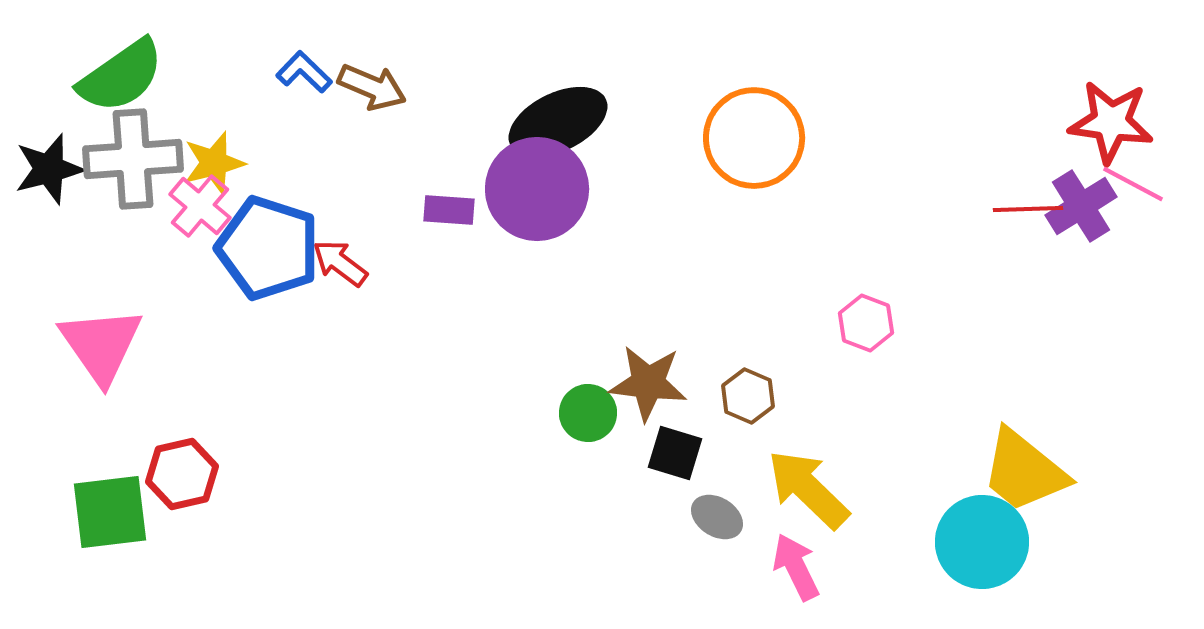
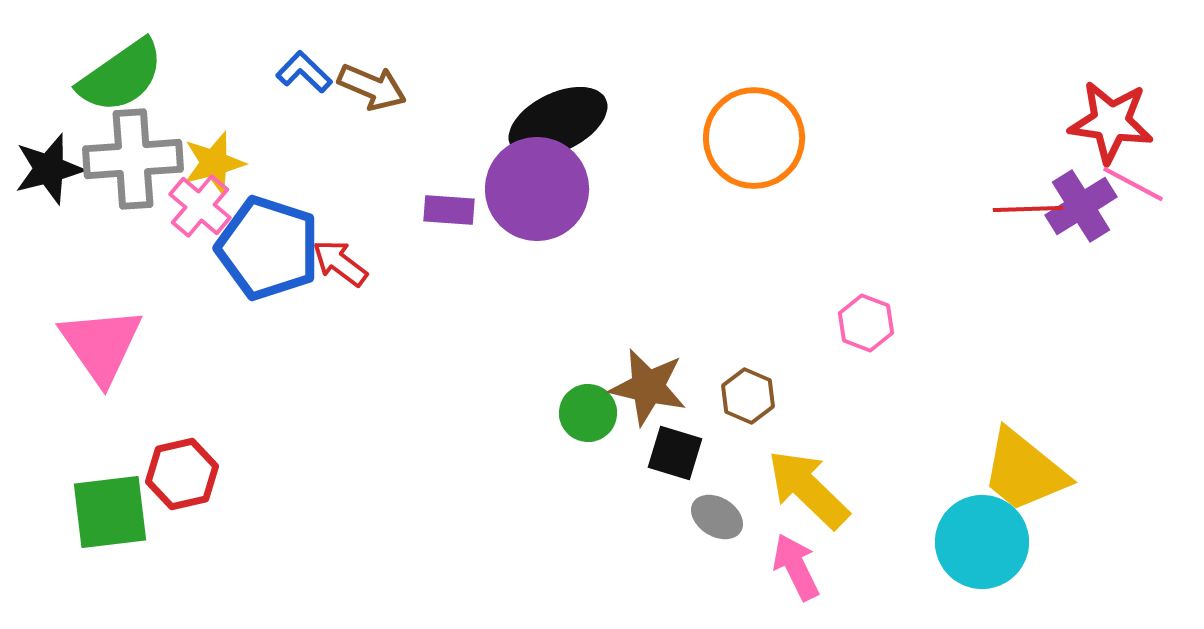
brown star: moved 4 px down; rotated 6 degrees clockwise
